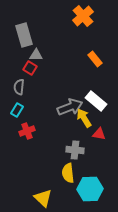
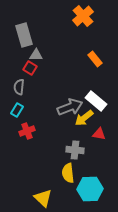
yellow arrow: rotated 96 degrees counterclockwise
